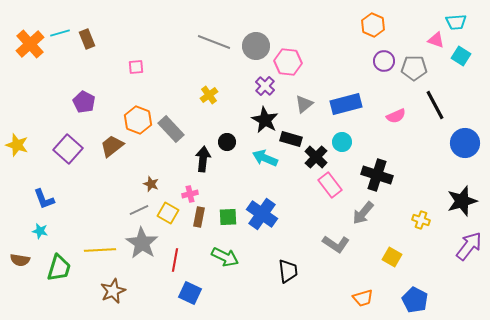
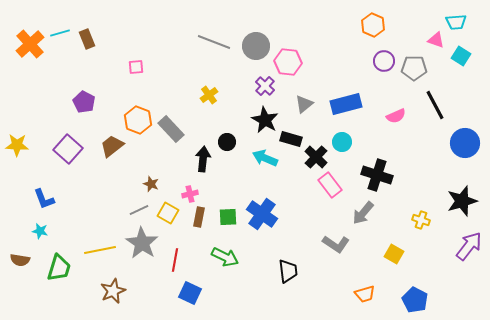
yellow star at (17, 145): rotated 15 degrees counterclockwise
yellow line at (100, 250): rotated 8 degrees counterclockwise
yellow square at (392, 257): moved 2 px right, 3 px up
orange trapezoid at (363, 298): moved 2 px right, 4 px up
